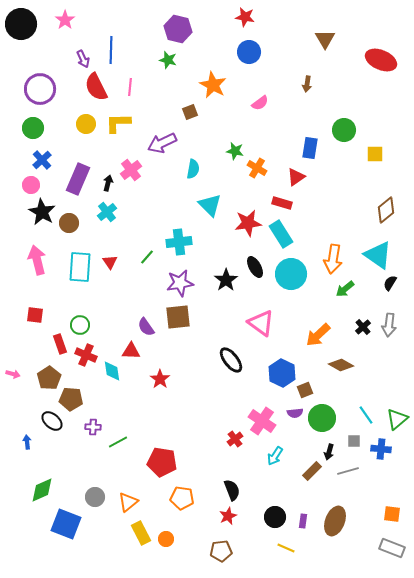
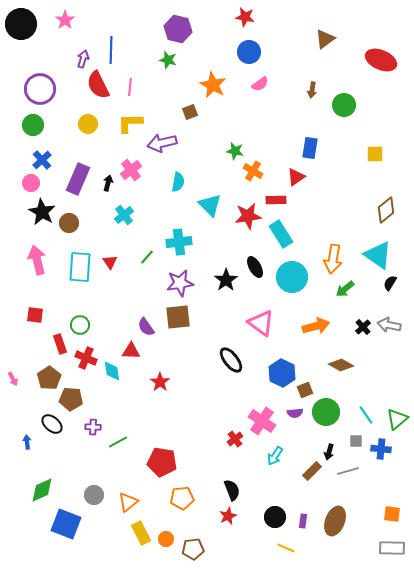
brown triangle at (325, 39): rotated 25 degrees clockwise
purple arrow at (83, 59): rotated 138 degrees counterclockwise
brown arrow at (307, 84): moved 5 px right, 6 px down
red semicircle at (96, 87): moved 2 px right, 2 px up
pink semicircle at (260, 103): moved 19 px up
yellow L-shape at (118, 123): moved 12 px right
yellow circle at (86, 124): moved 2 px right
green circle at (33, 128): moved 3 px up
green circle at (344, 130): moved 25 px up
purple arrow at (162, 143): rotated 12 degrees clockwise
orange cross at (257, 168): moved 4 px left, 3 px down
cyan semicircle at (193, 169): moved 15 px left, 13 px down
pink circle at (31, 185): moved 2 px up
red rectangle at (282, 203): moved 6 px left, 3 px up; rotated 18 degrees counterclockwise
cyan cross at (107, 212): moved 17 px right, 3 px down
red star at (248, 223): moved 7 px up
cyan circle at (291, 274): moved 1 px right, 3 px down
gray arrow at (389, 325): rotated 95 degrees clockwise
orange arrow at (318, 335): moved 2 px left, 9 px up; rotated 152 degrees counterclockwise
red cross at (86, 355): moved 3 px down
pink arrow at (13, 374): moved 5 px down; rotated 48 degrees clockwise
red star at (160, 379): moved 3 px down
green circle at (322, 418): moved 4 px right, 6 px up
black ellipse at (52, 421): moved 3 px down
gray square at (354, 441): moved 2 px right
gray circle at (95, 497): moved 1 px left, 2 px up
orange pentagon at (182, 498): rotated 15 degrees counterclockwise
gray rectangle at (392, 548): rotated 20 degrees counterclockwise
brown pentagon at (221, 551): moved 28 px left, 2 px up
